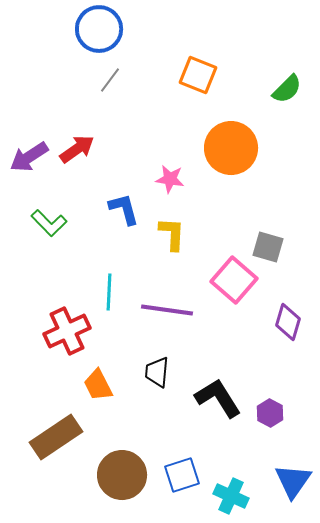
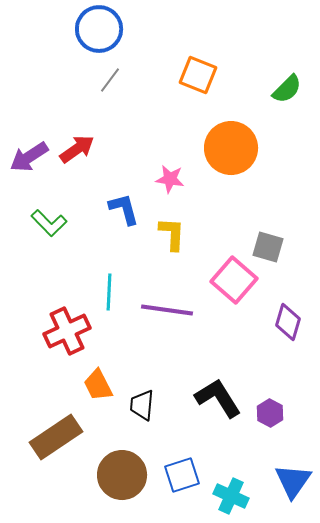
black trapezoid: moved 15 px left, 33 px down
